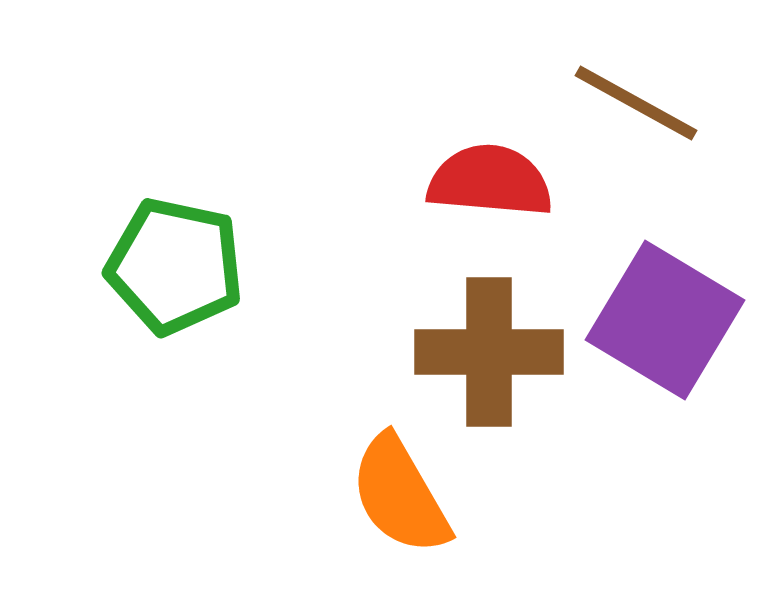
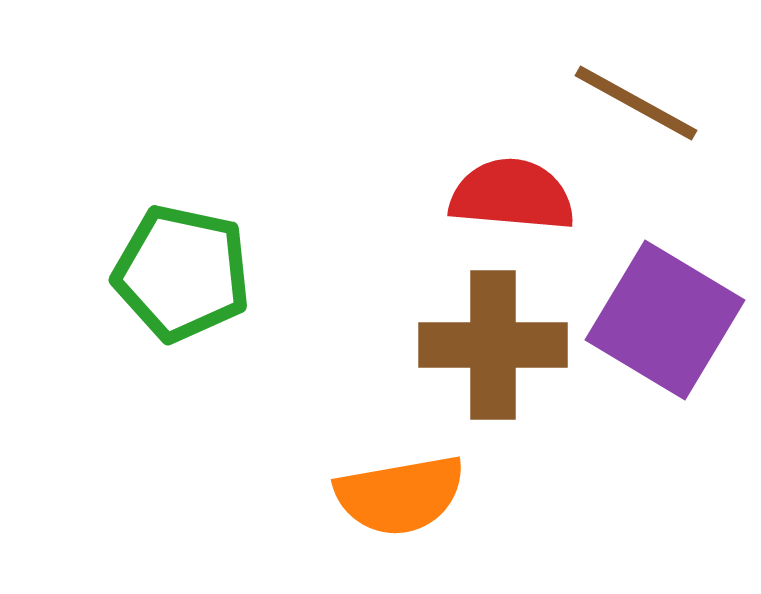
red semicircle: moved 22 px right, 14 px down
green pentagon: moved 7 px right, 7 px down
brown cross: moved 4 px right, 7 px up
orange semicircle: rotated 70 degrees counterclockwise
